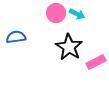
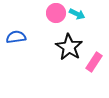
pink rectangle: moved 2 px left; rotated 30 degrees counterclockwise
